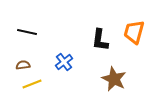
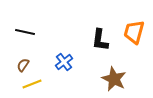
black line: moved 2 px left
brown semicircle: rotated 48 degrees counterclockwise
